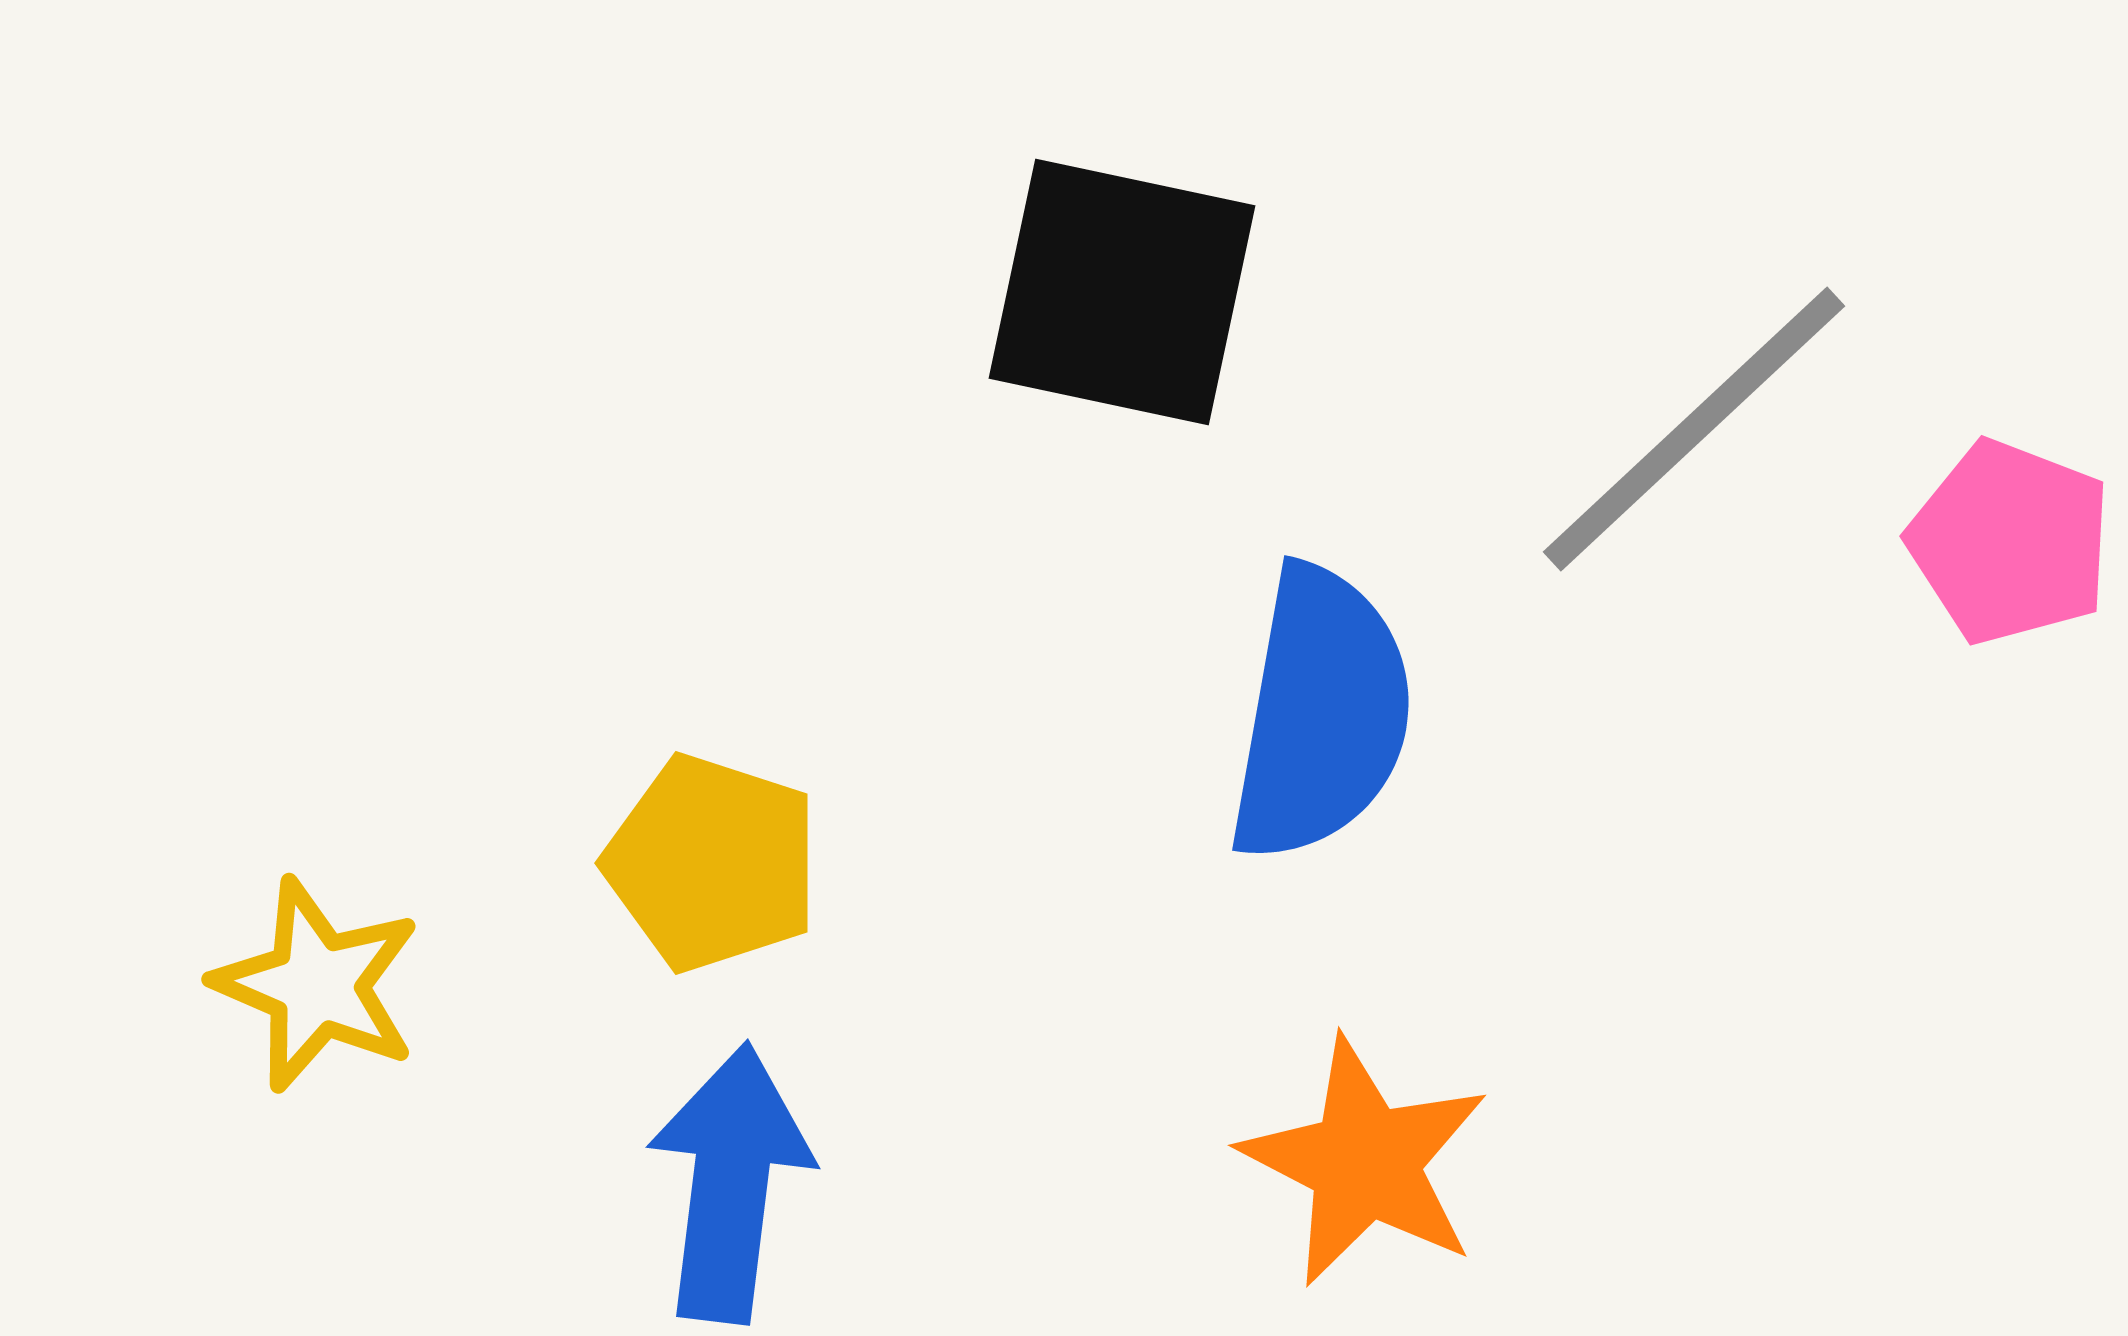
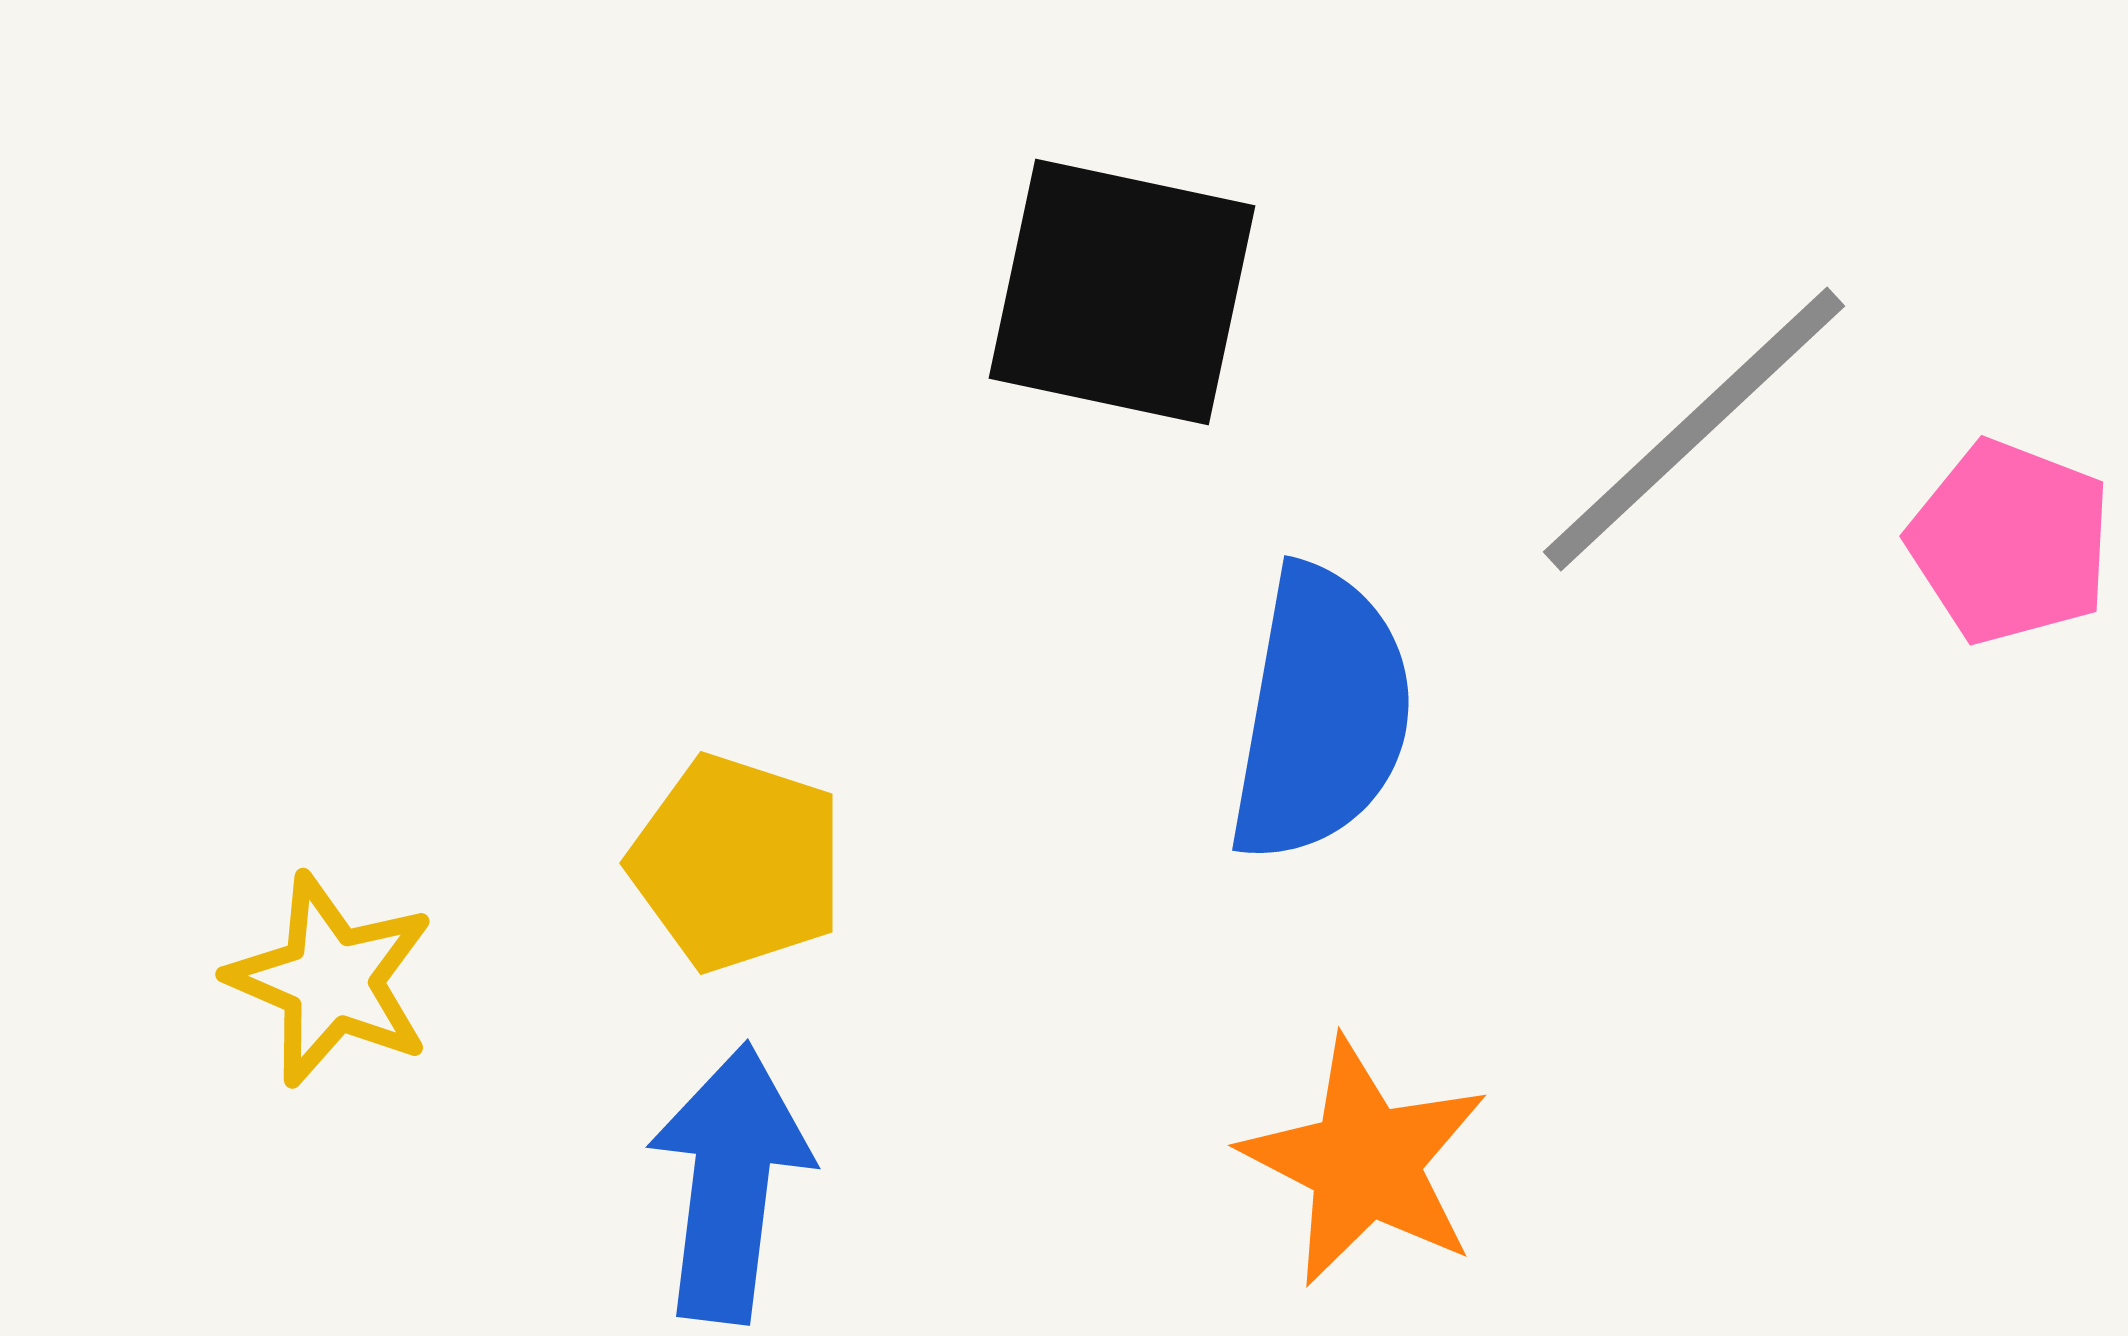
yellow pentagon: moved 25 px right
yellow star: moved 14 px right, 5 px up
